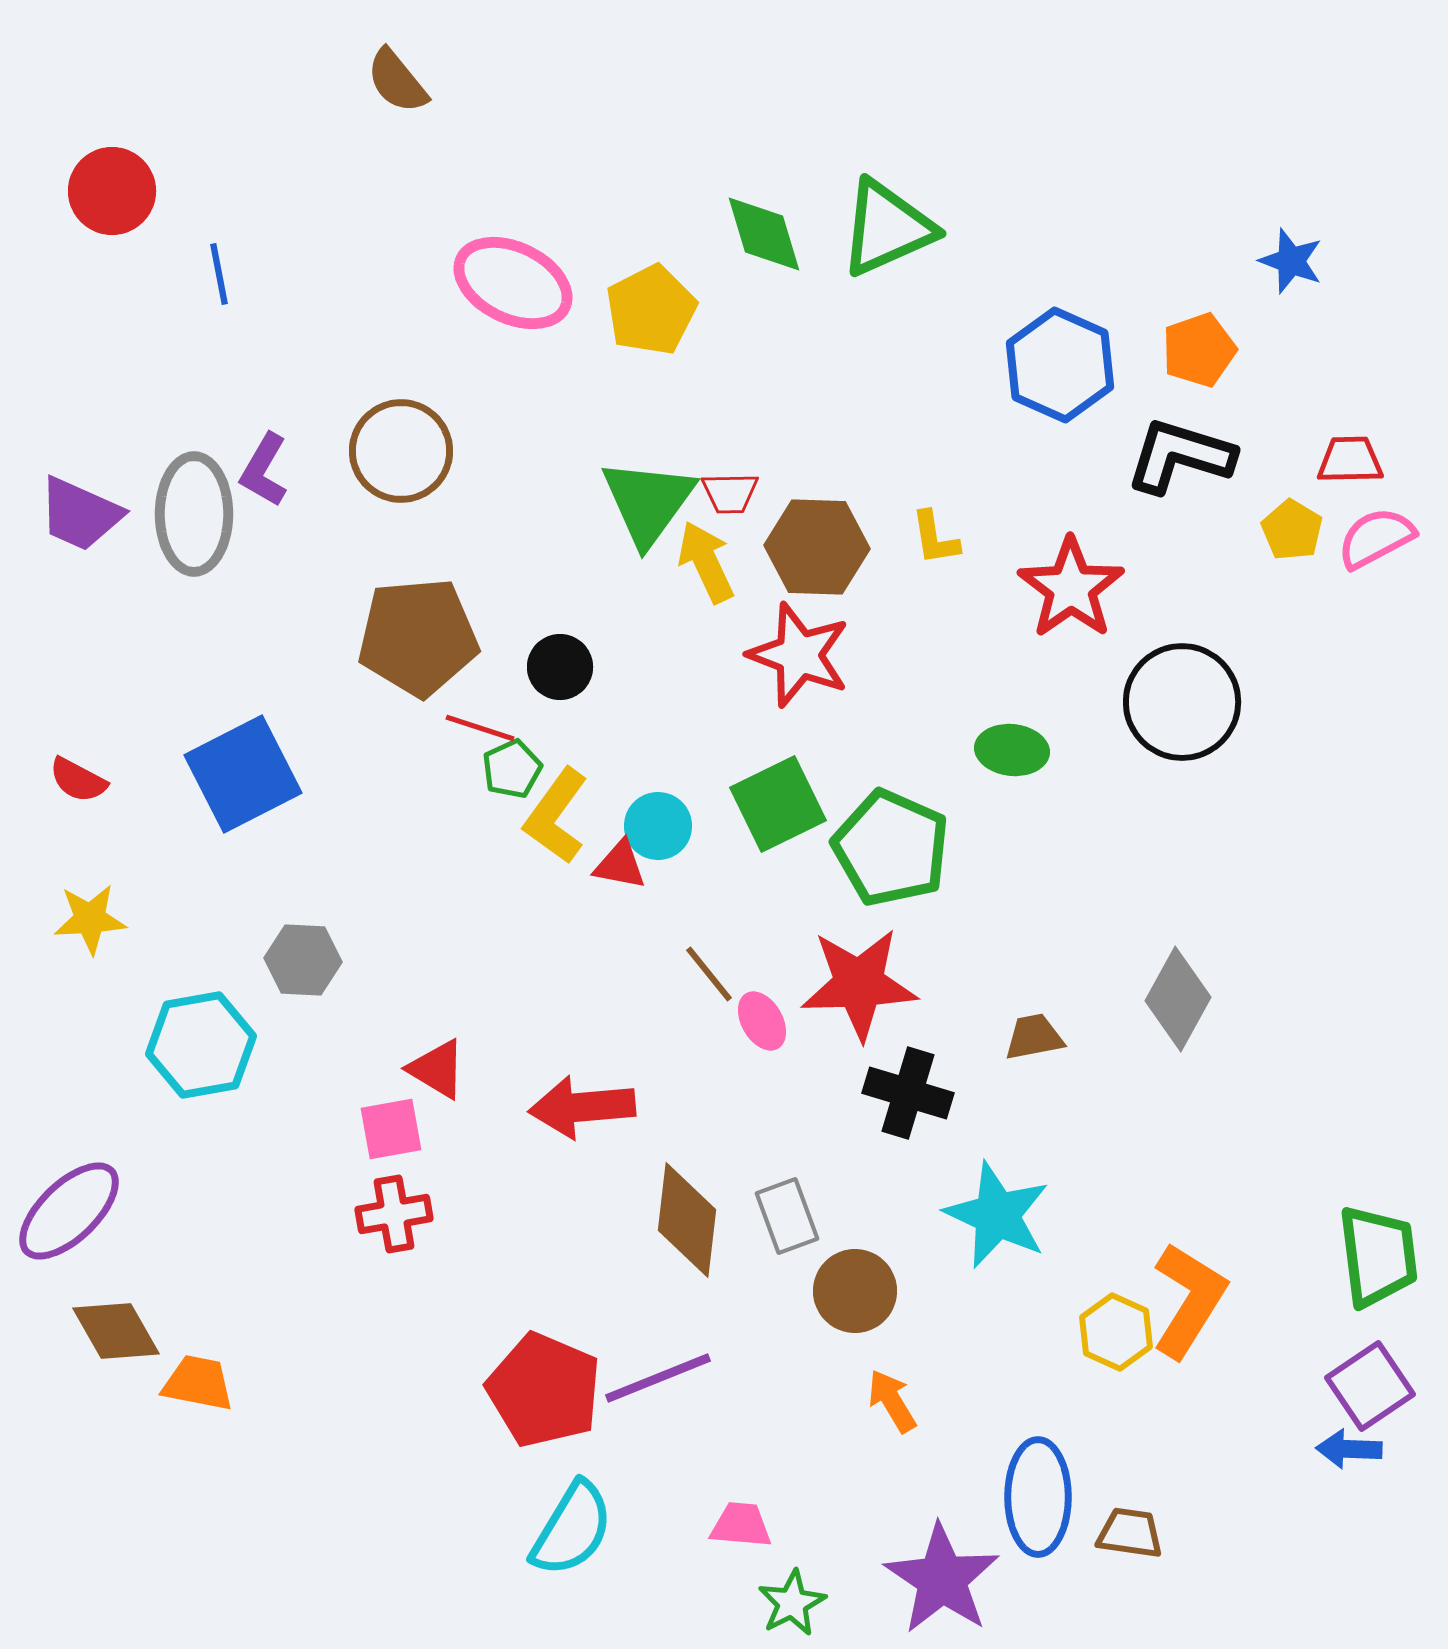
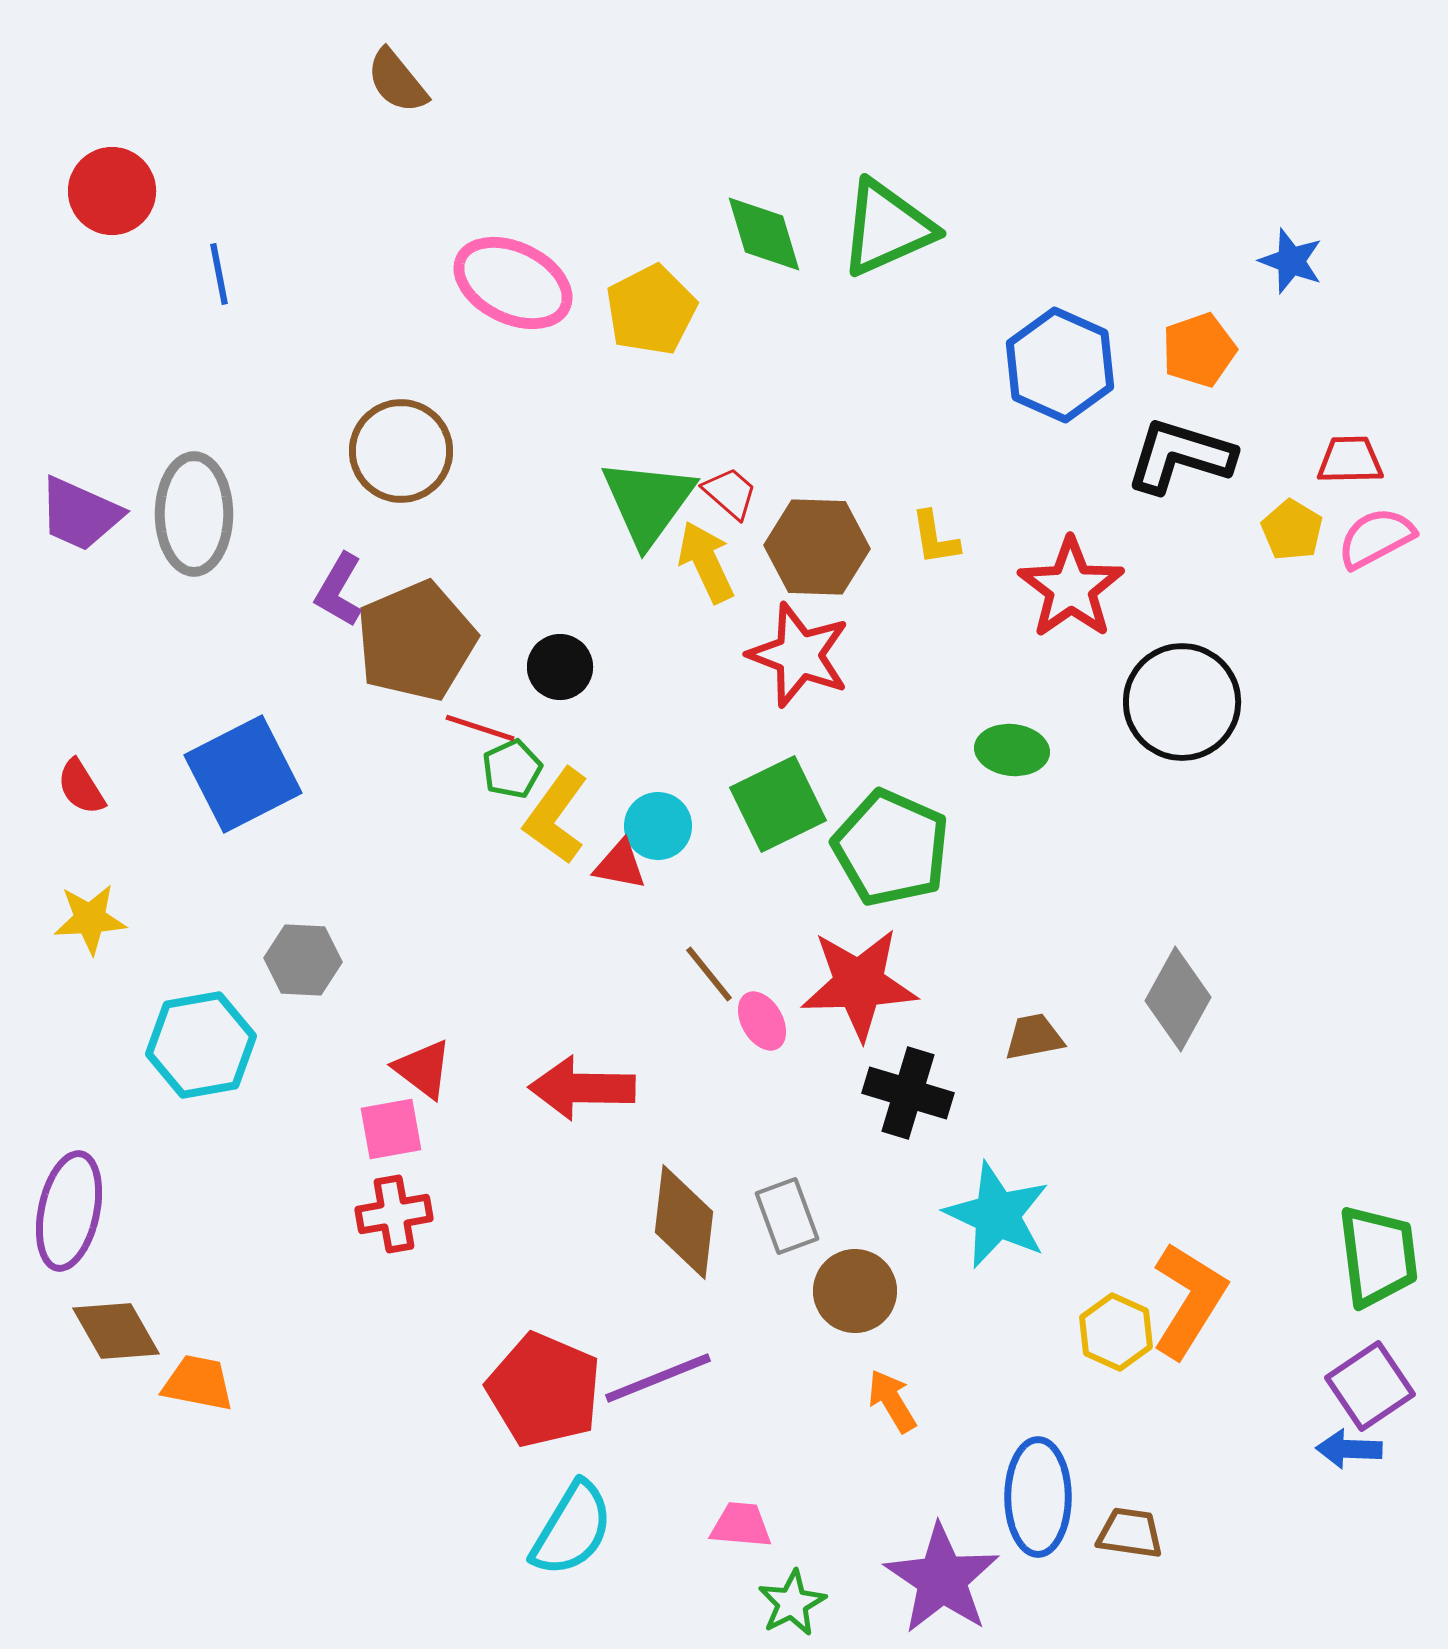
purple L-shape at (264, 470): moved 75 px right, 120 px down
red trapezoid at (730, 493): rotated 138 degrees counterclockwise
brown pentagon at (418, 637): moved 2 px left, 4 px down; rotated 18 degrees counterclockwise
red semicircle at (78, 780): moved 3 px right, 7 px down; rotated 30 degrees clockwise
red triangle at (437, 1069): moved 14 px left; rotated 6 degrees clockwise
red arrow at (582, 1107): moved 19 px up; rotated 6 degrees clockwise
purple ellipse at (69, 1211): rotated 34 degrees counterclockwise
brown diamond at (687, 1220): moved 3 px left, 2 px down
